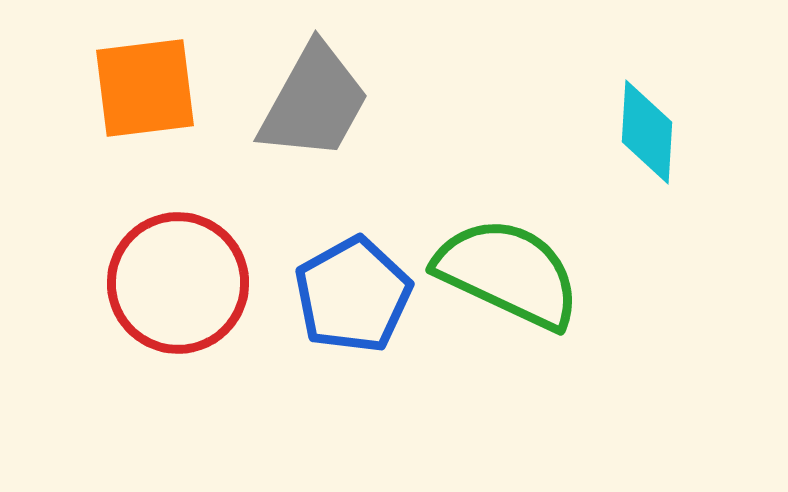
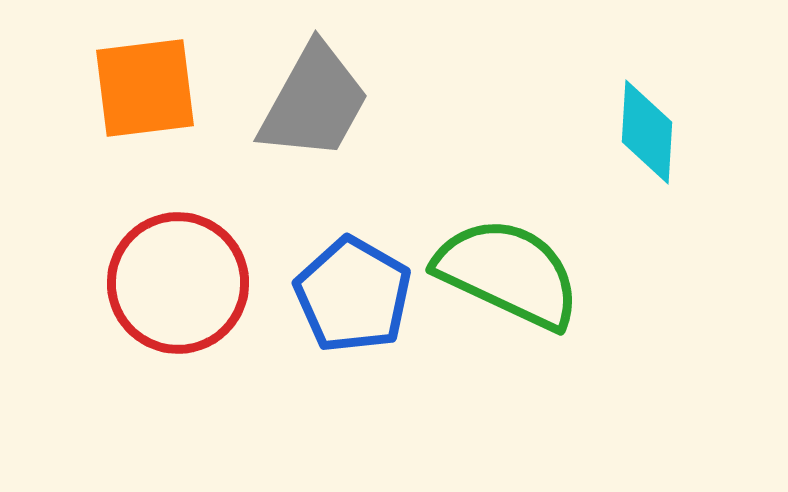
blue pentagon: rotated 13 degrees counterclockwise
